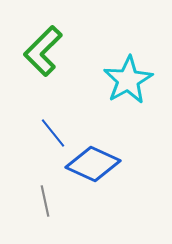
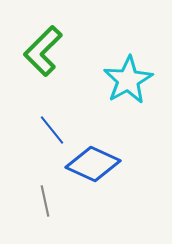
blue line: moved 1 px left, 3 px up
